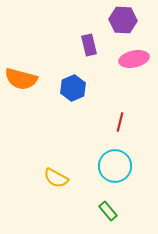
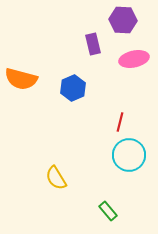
purple rectangle: moved 4 px right, 1 px up
cyan circle: moved 14 px right, 11 px up
yellow semicircle: rotated 30 degrees clockwise
